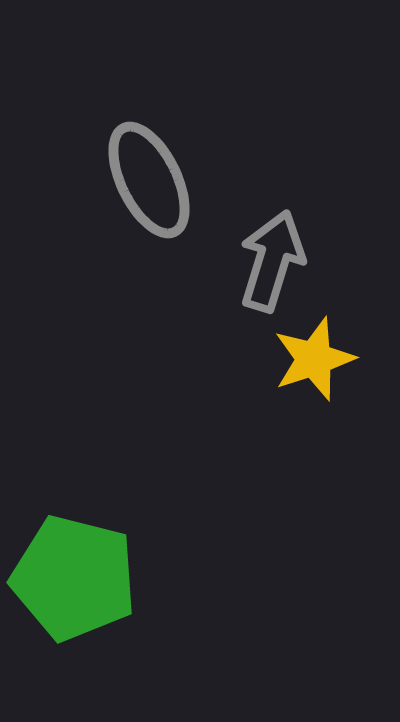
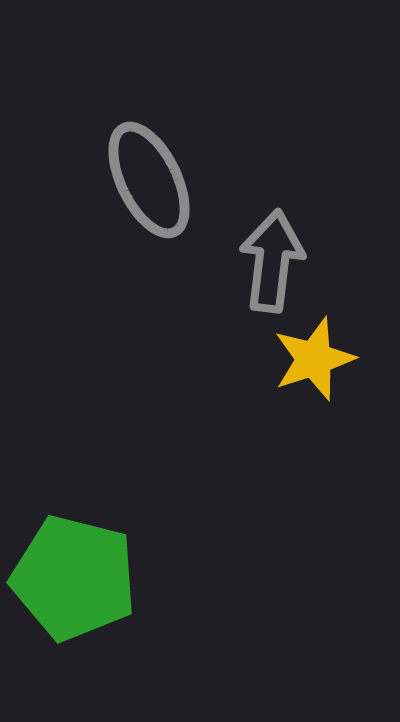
gray arrow: rotated 10 degrees counterclockwise
